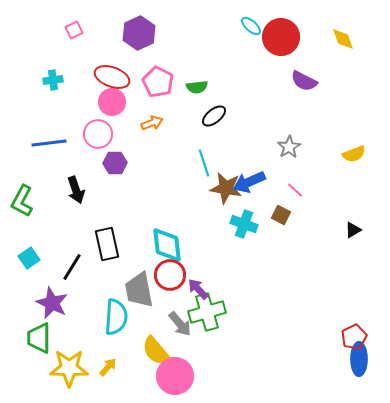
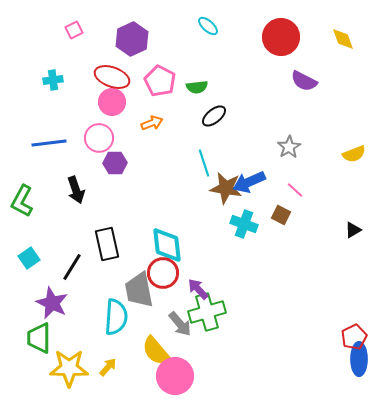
cyan ellipse at (251, 26): moved 43 px left
purple hexagon at (139, 33): moved 7 px left, 6 px down
pink pentagon at (158, 82): moved 2 px right, 1 px up
pink circle at (98, 134): moved 1 px right, 4 px down
red circle at (170, 275): moved 7 px left, 2 px up
